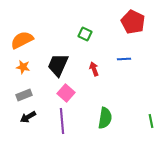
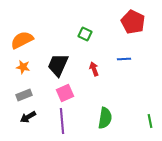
pink square: moved 1 px left; rotated 24 degrees clockwise
green line: moved 1 px left
